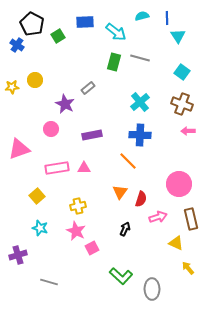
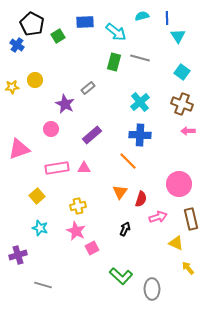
purple rectangle at (92, 135): rotated 30 degrees counterclockwise
gray line at (49, 282): moved 6 px left, 3 px down
